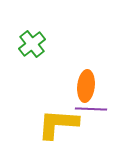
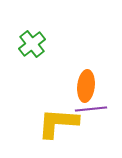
purple line: rotated 8 degrees counterclockwise
yellow L-shape: moved 1 px up
